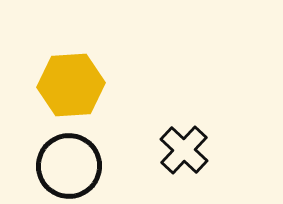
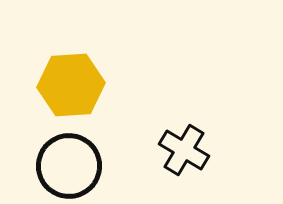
black cross: rotated 12 degrees counterclockwise
